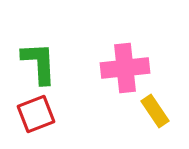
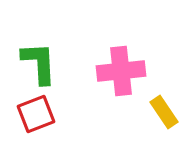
pink cross: moved 4 px left, 3 px down
yellow rectangle: moved 9 px right, 1 px down
